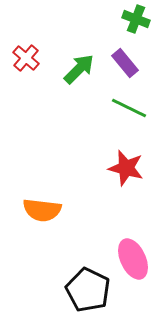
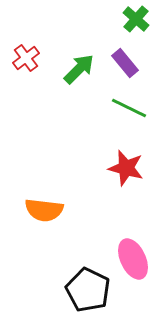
green cross: rotated 20 degrees clockwise
red cross: rotated 12 degrees clockwise
orange semicircle: moved 2 px right
